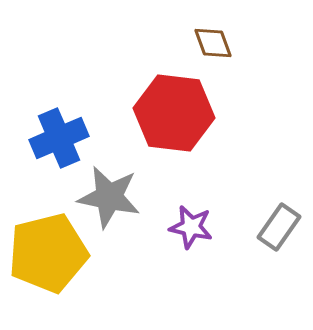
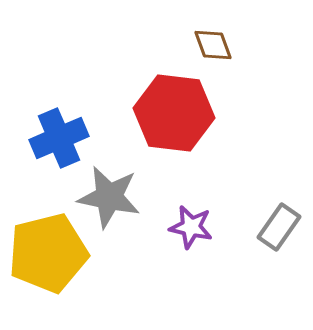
brown diamond: moved 2 px down
